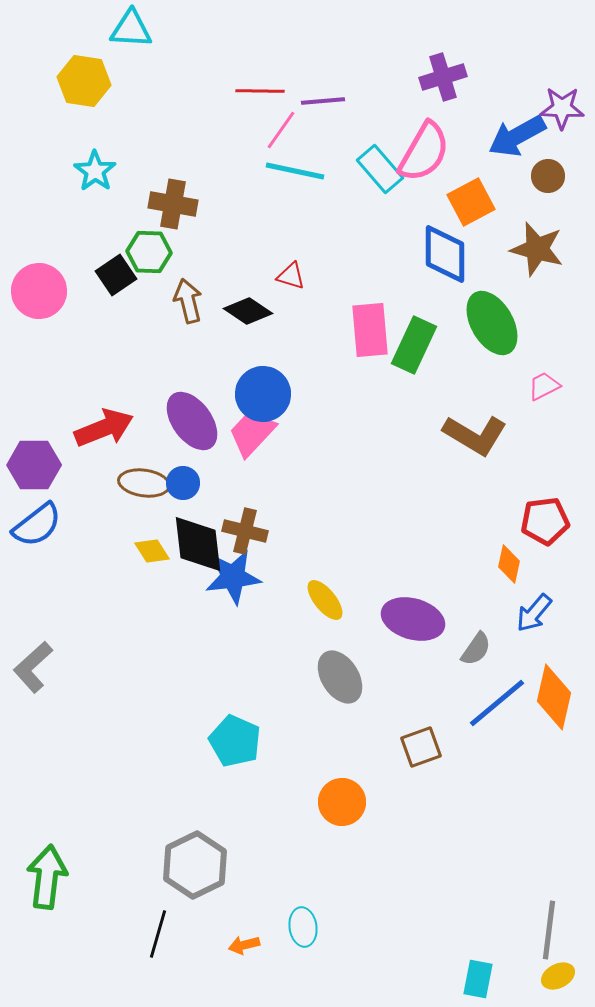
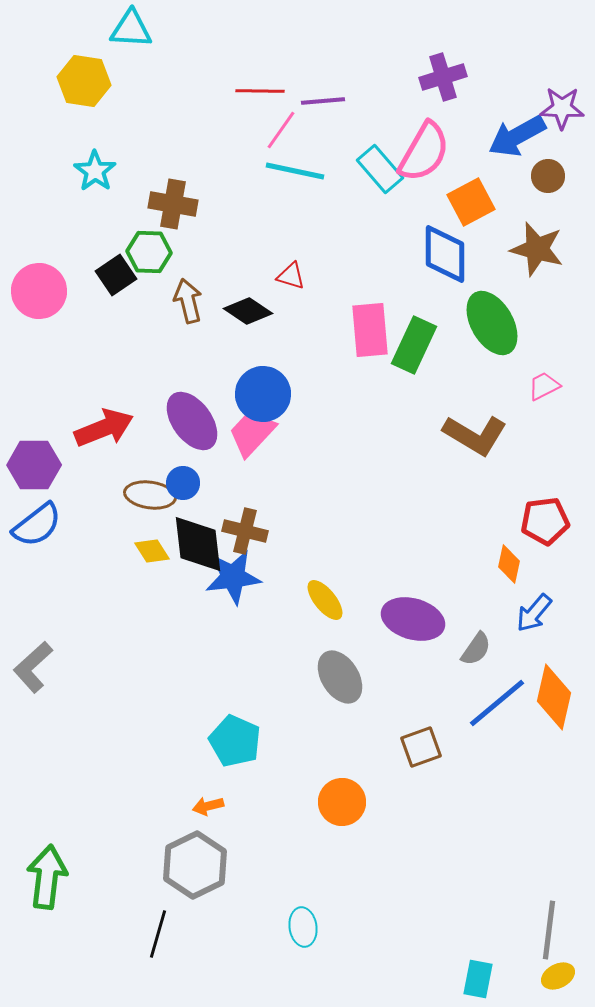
brown ellipse at (144, 483): moved 6 px right, 12 px down
orange arrow at (244, 945): moved 36 px left, 139 px up
